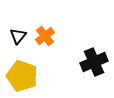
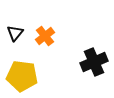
black triangle: moved 3 px left, 3 px up
yellow pentagon: rotated 12 degrees counterclockwise
